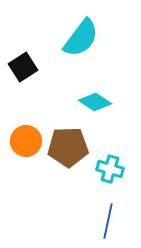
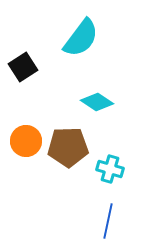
cyan diamond: moved 2 px right
